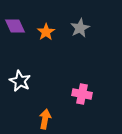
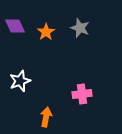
gray star: rotated 24 degrees counterclockwise
white star: rotated 25 degrees clockwise
pink cross: rotated 18 degrees counterclockwise
orange arrow: moved 1 px right, 2 px up
